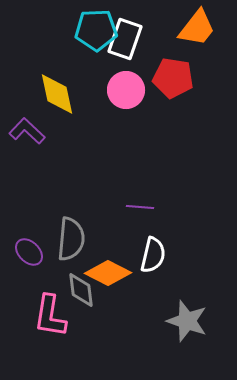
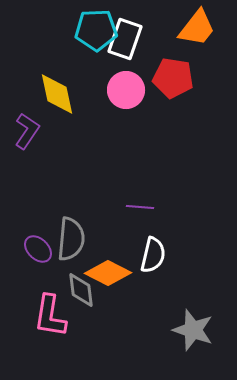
purple L-shape: rotated 81 degrees clockwise
purple ellipse: moved 9 px right, 3 px up
gray star: moved 6 px right, 9 px down
